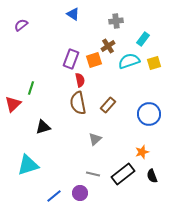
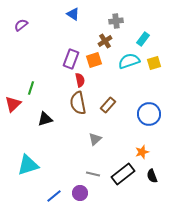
brown cross: moved 3 px left, 5 px up
black triangle: moved 2 px right, 8 px up
